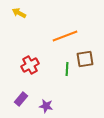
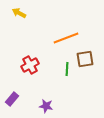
orange line: moved 1 px right, 2 px down
purple rectangle: moved 9 px left
